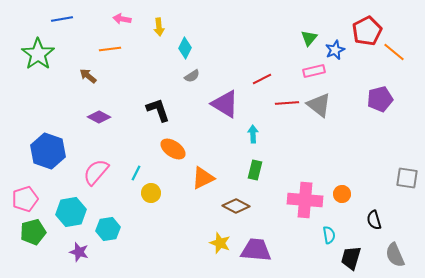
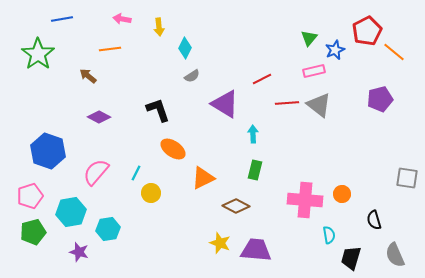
pink pentagon at (25, 199): moved 5 px right, 3 px up
